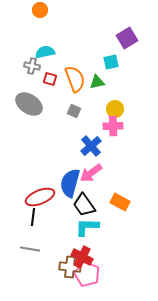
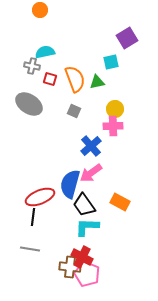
blue semicircle: moved 1 px down
